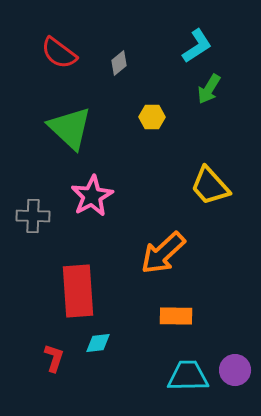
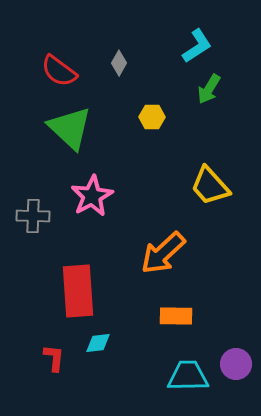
red semicircle: moved 18 px down
gray diamond: rotated 20 degrees counterclockwise
red L-shape: rotated 12 degrees counterclockwise
purple circle: moved 1 px right, 6 px up
